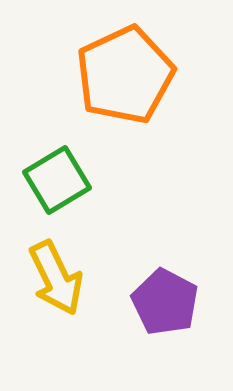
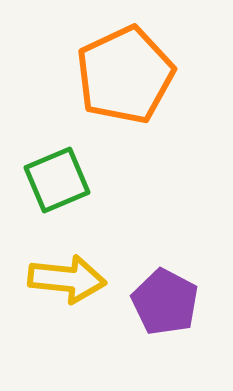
green square: rotated 8 degrees clockwise
yellow arrow: moved 11 px right, 1 px down; rotated 58 degrees counterclockwise
